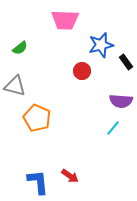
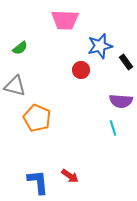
blue star: moved 1 px left, 1 px down
red circle: moved 1 px left, 1 px up
cyan line: rotated 56 degrees counterclockwise
